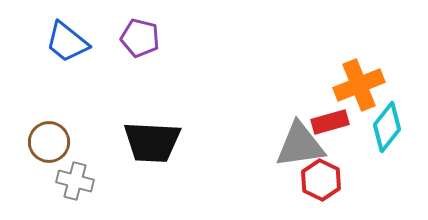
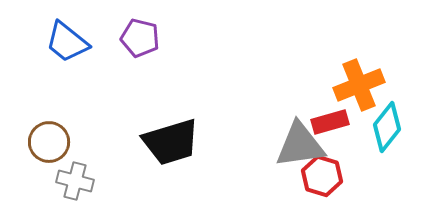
black trapezoid: moved 19 px right; rotated 20 degrees counterclockwise
red hexagon: moved 1 px right, 4 px up; rotated 9 degrees counterclockwise
